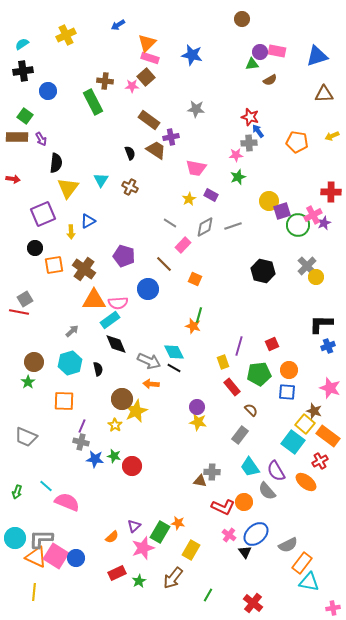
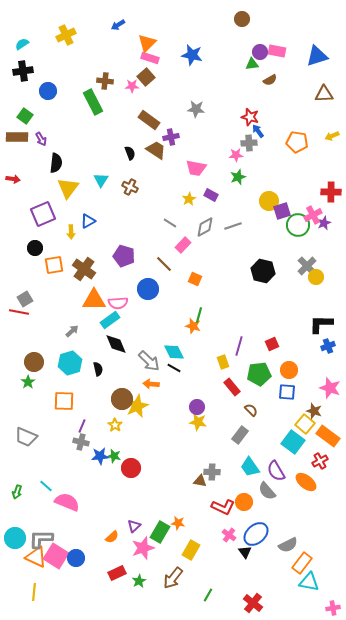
gray arrow at (149, 361): rotated 20 degrees clockwise
yellow star at (136, 411): moved 1 px right, 5 px up
blue star at (95, 459): moved 5 px right, 3 px up; rotated 12 degrees counterclockwise
red circle at (132, 466): moved 1 px left, 2 px down
